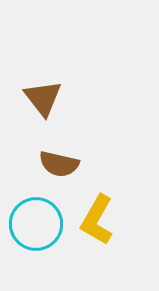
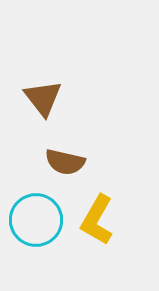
brown semicircle: moved 6 px right, 2 px up
cyan circle: moved 4 px up
